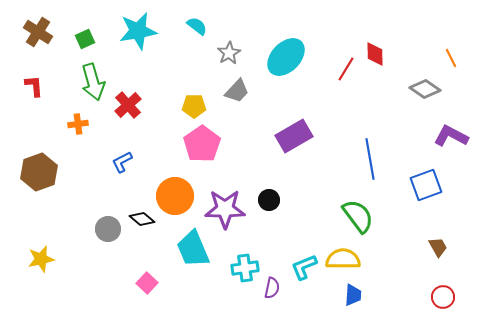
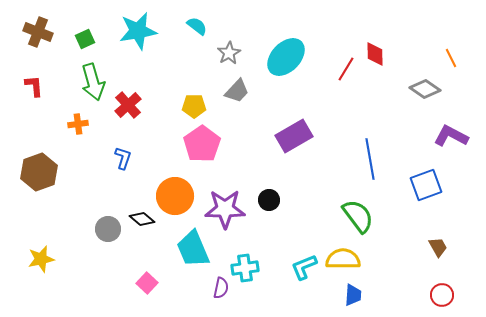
brown cross: rotated 12 degrees counterclockwise
blue L-shape: moved 1 px right, 4 px up; rotated 135 degrees clockwise
purple semicircle: moved 51 px left
red circle: moved 1 px left, 2 px up
